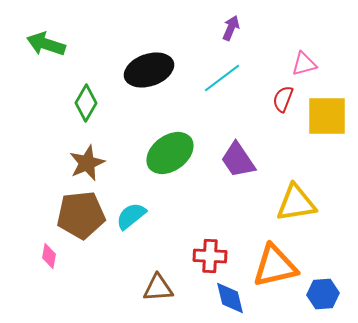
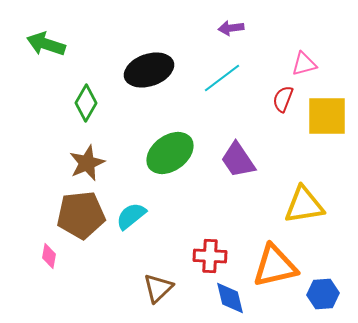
purple arrow: rotated 120 degrees counterclockwise
yellow triangle: moved 8 px right, 2 px down
brown triangle: rotated 40 degrees counterclockwise
